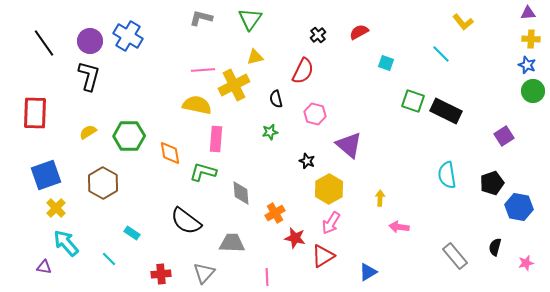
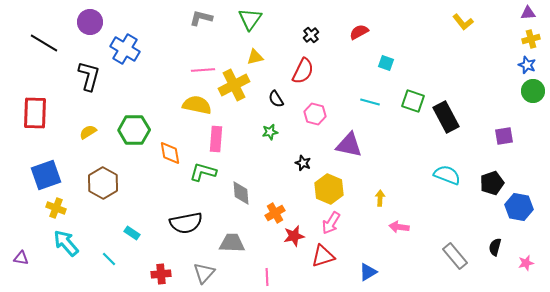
black cross at (318, 35): moved 7 px left
blue cross at (128, 36): moved 3 px left, 13 px down
yellow cross at (531, 39): rotated 18 degrees counterclockwise
purple circle at (90, 41): moved 19 px up
black line at (44, 43): rotated 24 degrees counterclockwise
cyan line at (441, 54): moved 71 px left, 48 px down; rotated 30 degrees counterclockwise
black semicircle at (276, 99): rotated 18 degrees counterclockwise
black rectangle at (446, 111): moved 6 px down; rotated 36 degrees clockwise
green hexagon at (129, 136): moved 5 px right, 6 px up
purple square at (504, 136): rotated 24 degrees clockwise
purple triangle at (349, 145): rotated 28 degrees counterclockwise
black star at (307, 161): moved 4 px left, 2 px down
cyan semicircle at (447, 175): rotated 120 degrees clockwise
yellow hexagon at (329, 189): rotated 8 degrees counterclockwise
yellow cross at (56, 208): rotated 24 degrees counterclockwise
black semicircle at (186, 221): moved 2 px down; rotated 48 degrees counterclockwise
red star at (295, 238): moved 1 px left, 2 px up; rotated 25 degrees counterclockwise
red triangle at (323, 256): rotated 15 degrees clockwise
purple triangle at (44, 267): moved 23 px left, 9 px up
